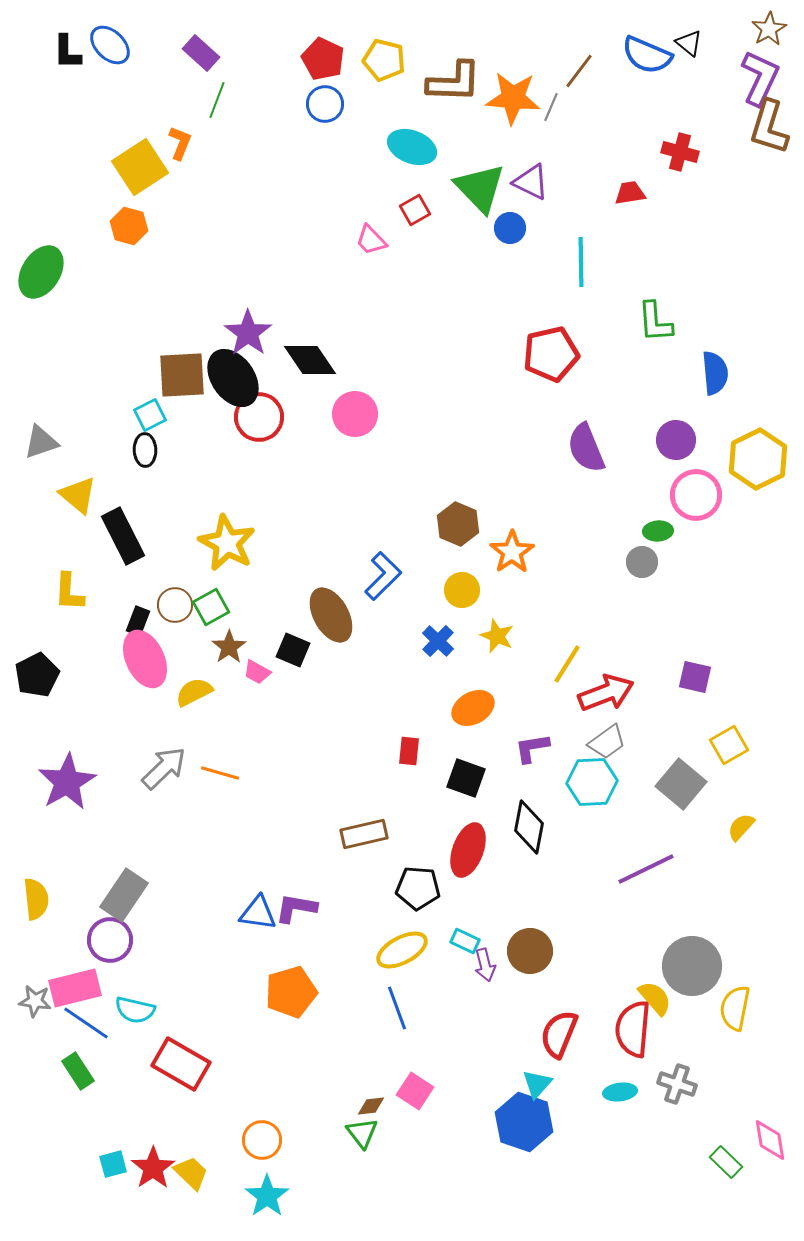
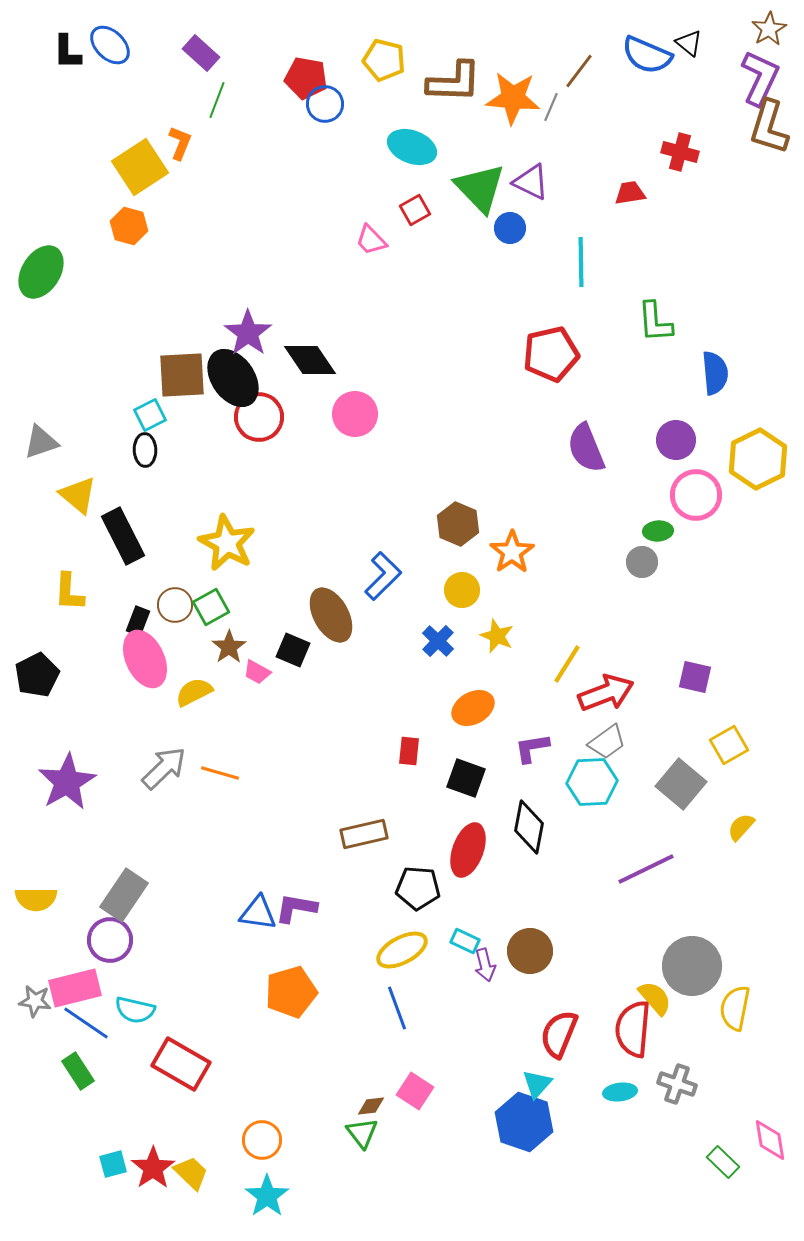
red pentagon at (323, 59): moved 17 px left, 19 px down; rotated 15 degrees counterclockwise
yellow semicircle at (36, 899): rotated 96 degrees clockwise
green rectangle at (726, 1162): moved 3 px left
